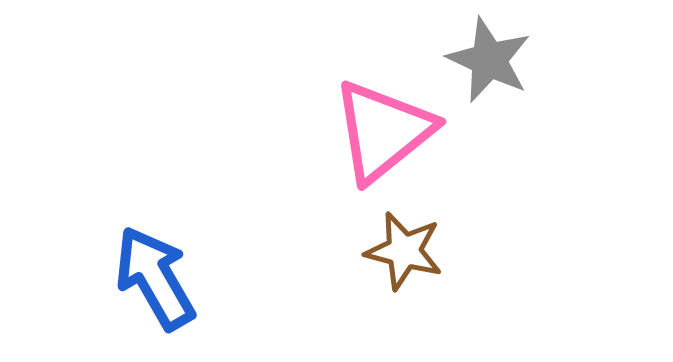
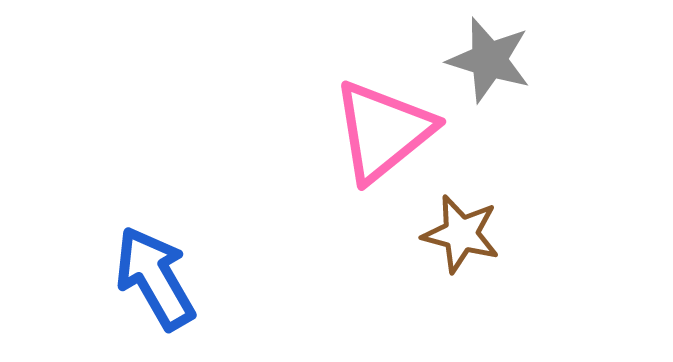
gray star: rotated 8 degrees counterclockwise
brown star: moved 57 px right, 17 px up
